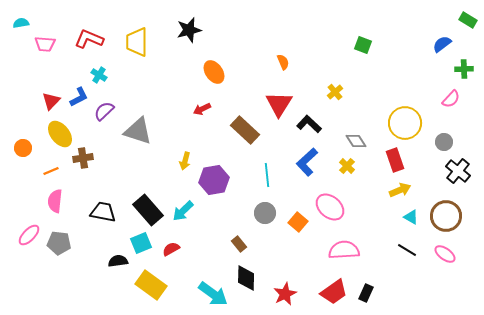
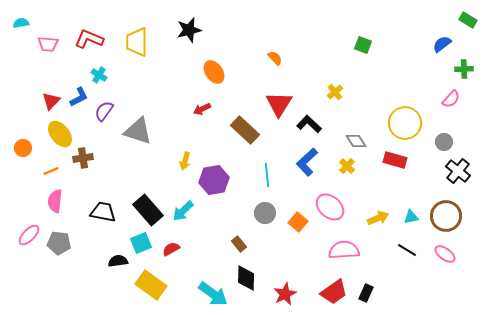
pink trapezoid at (45, 44): moved 3 px right
orange semicircle at (283, 62): moved 8 px left, 4 px up; rotated 21 degrees counterclockwise
purple semicircle at (104, 111): rotated 10 degrees counterclockwise
red rectangle at (395, 160): rotated 55 degrees counterclockwise
yellow arrow at (400, 190): moved 22 px left, 28 px down
cyan triangle at (411, 217): rotated 42 degrees counterclockwise
